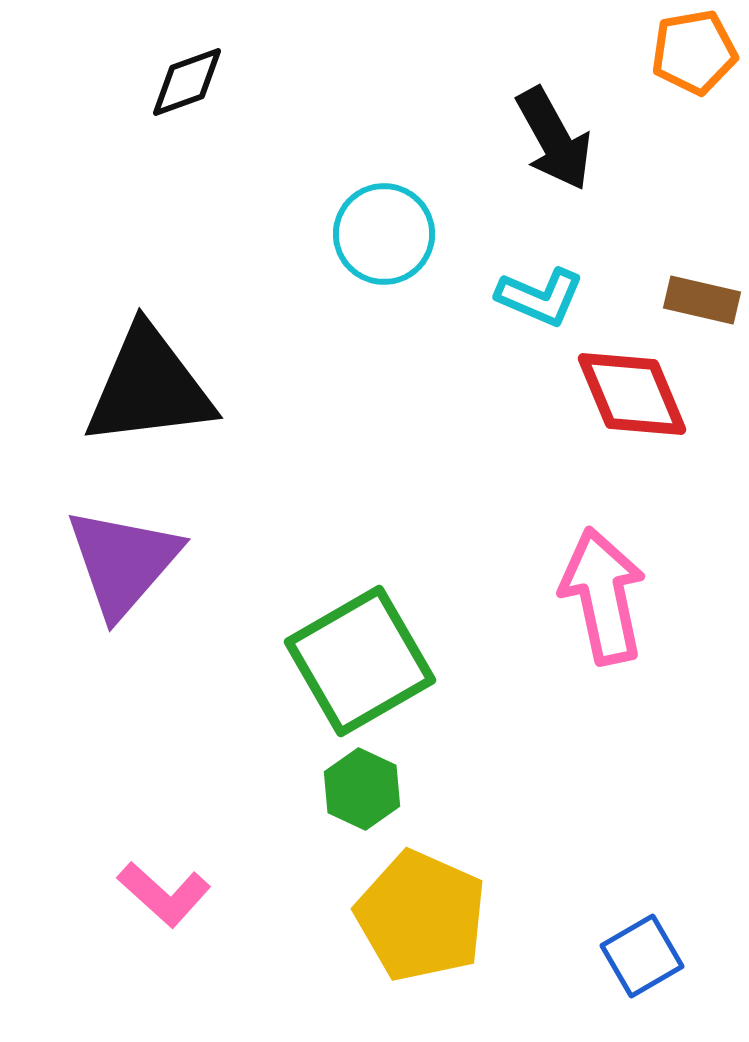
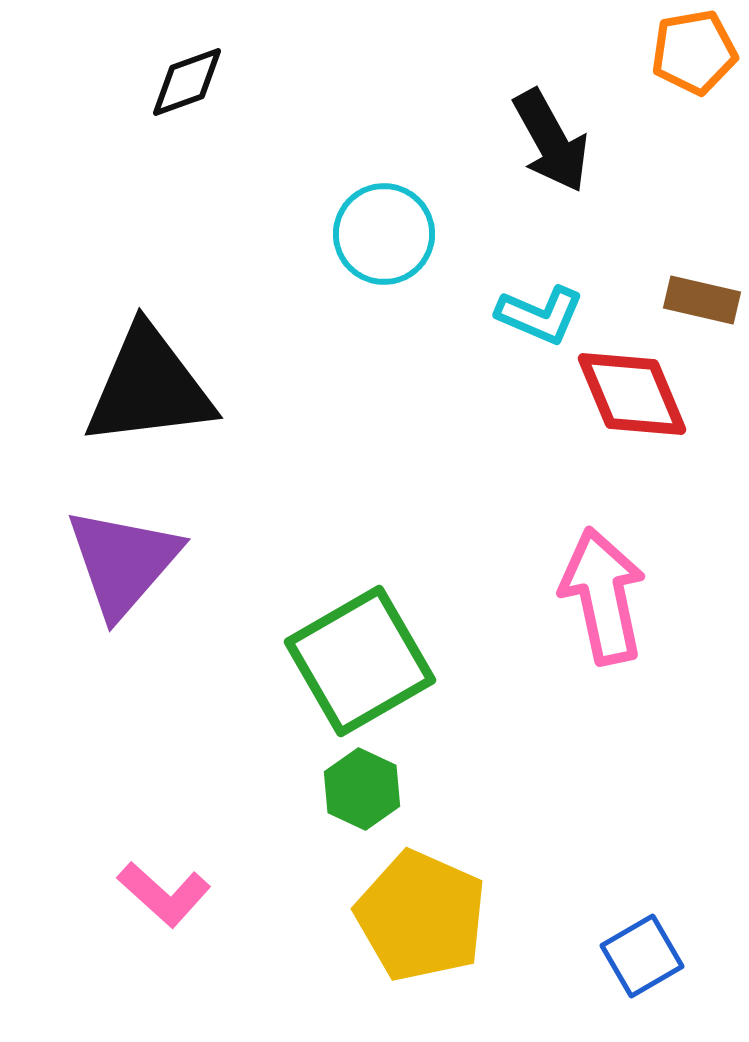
black arrow: moved 3 px left, 2 px down
cyan L-shape: moved 18 px down
